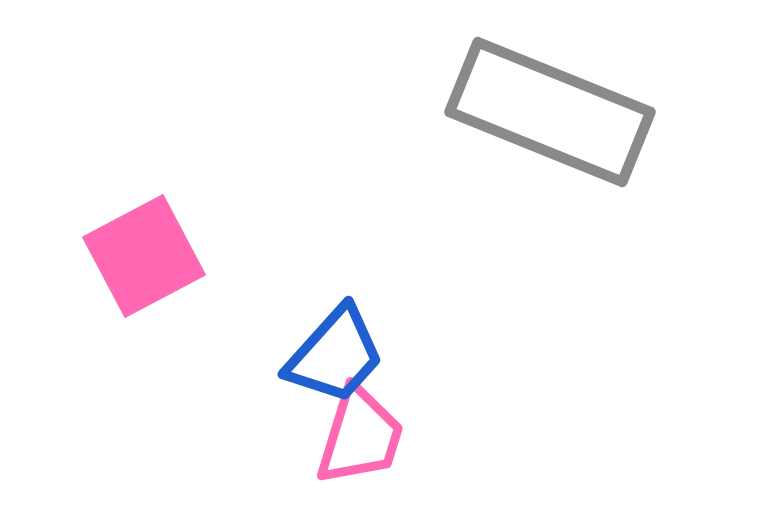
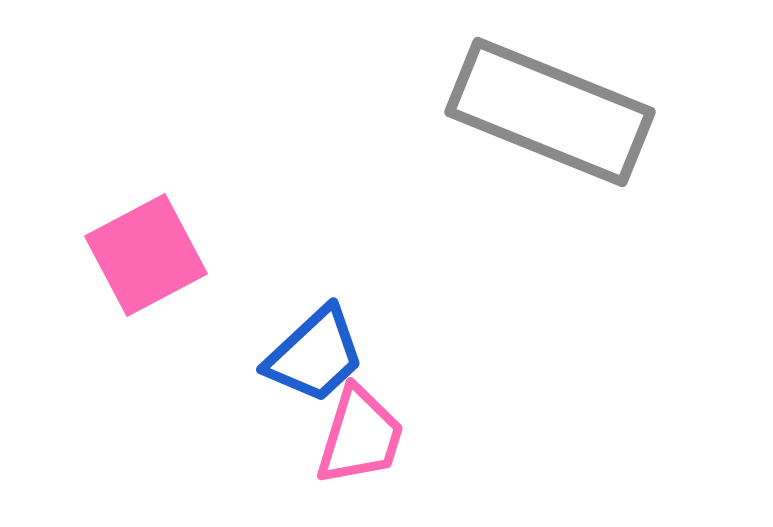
pink square: moved 2 px right, 1 px up
blue trapezoid: moved 20 px left; rotated 5 degrees clockwise
